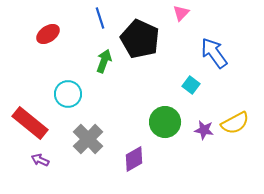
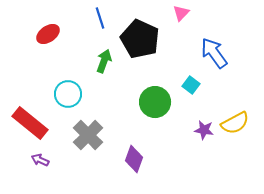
green circle: moved 10 px left, 20 px up
gray cross: moved 4 px up
purple diamond: rotated 40 degrees counterclockwise
